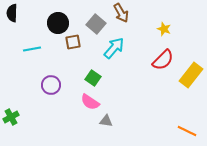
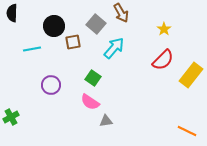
black circle: moved 4 px left, 3 px down
yellow star: rotated 16 degrees clockwise
gray triangle: rotated 16 degrees counterclockwise
